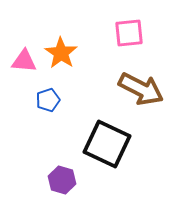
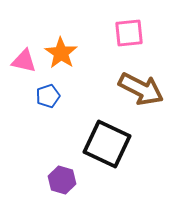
pink triangle: rotated 8 degrees clockwise
blue pentagon: moved 4 px up
